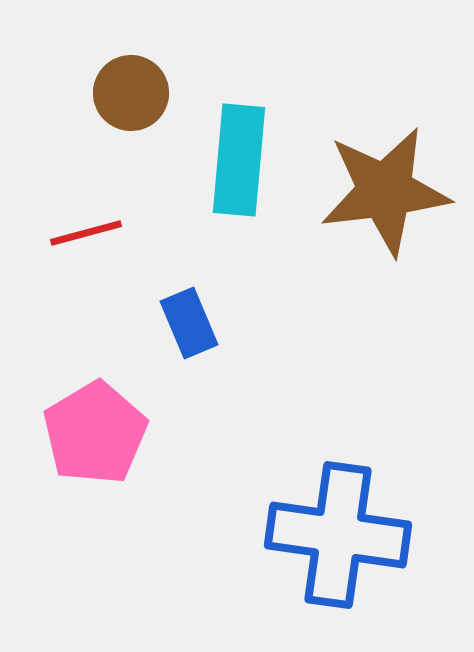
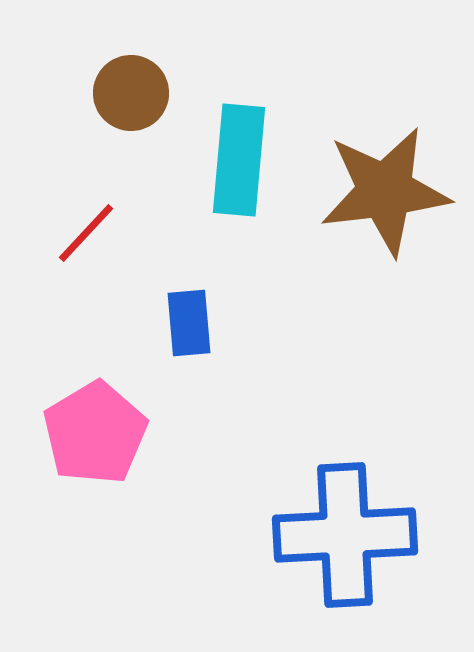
red line: rotated 32 degrees counterclockwise
blue rectangle: rotated 18 degrees clockwise
blue cross: moved 7 px right; rotated 11 degrees counterclockwise
